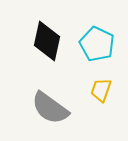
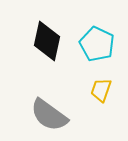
gray semicircle: moved 1 px left, 7 px down
